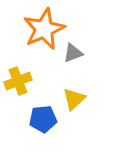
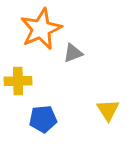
orange star: moved 3 px left
yellow cross: rotated 20 degrees clockwise
yellow triangle: moved 34 px right, 11 px down; rotated 20 degrees counterclockwise
